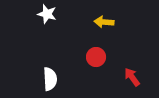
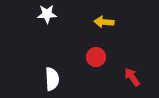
white star: rotated 18 degrees counterclockwise
white semicircle: moved 2 px right
